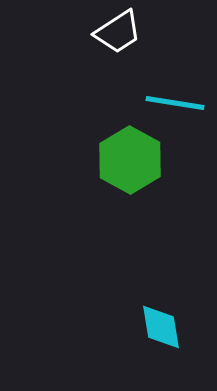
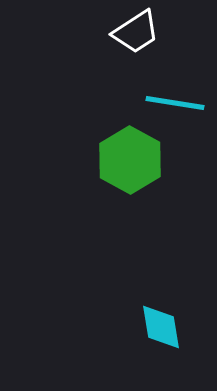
white trapezoid: moved 18 px right
